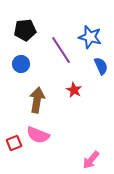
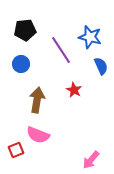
red square: moved 2 px right, 7 px down
